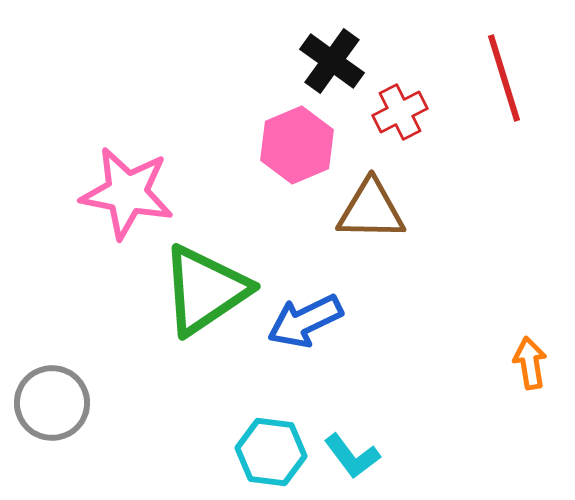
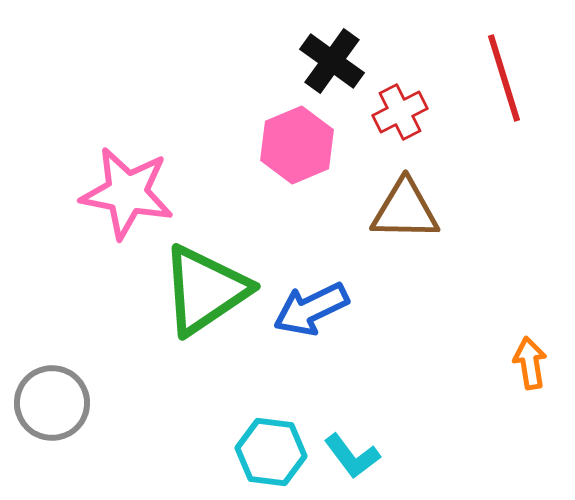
brown triangle: moved 34 px right
blue arrow: moved 6 px right, 12 px up
